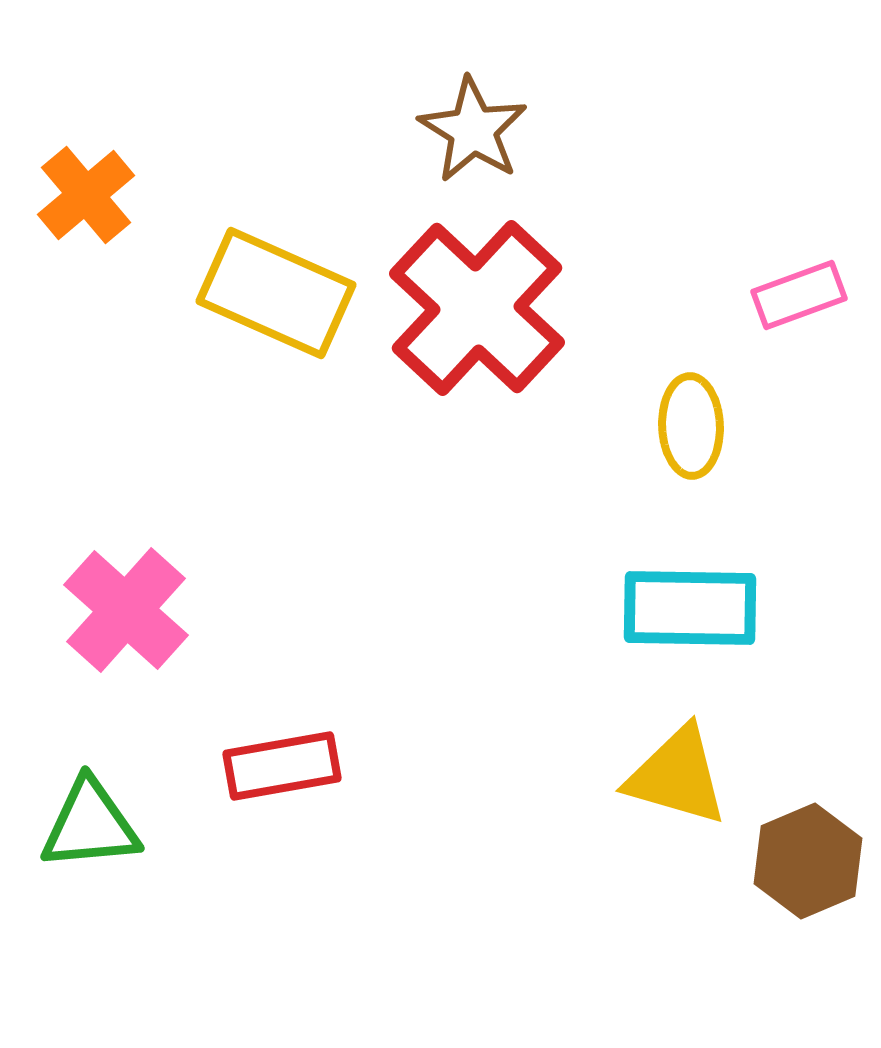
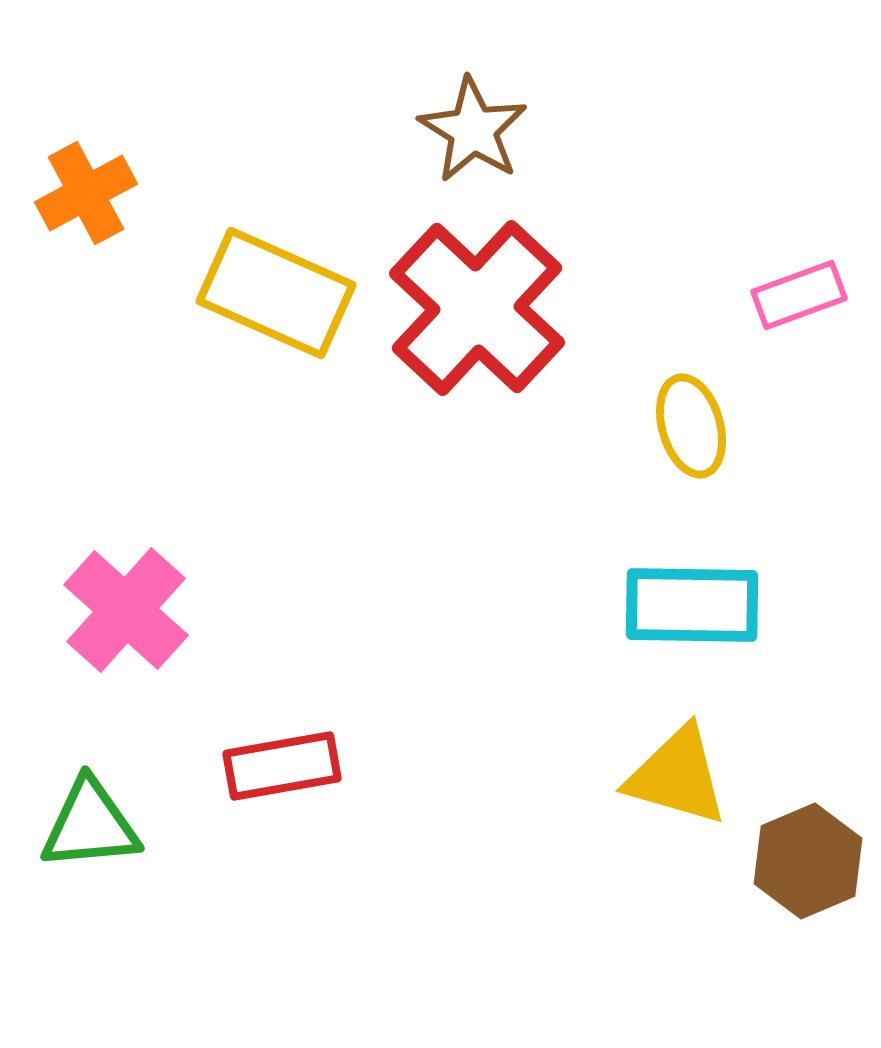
orange cross: moved 2 px up; rotated 12 degrees clockwise
yellow ellipse: rotated 14 degrees counterclockwise
cyan rectangle: moved 2 px right, 3 px up
